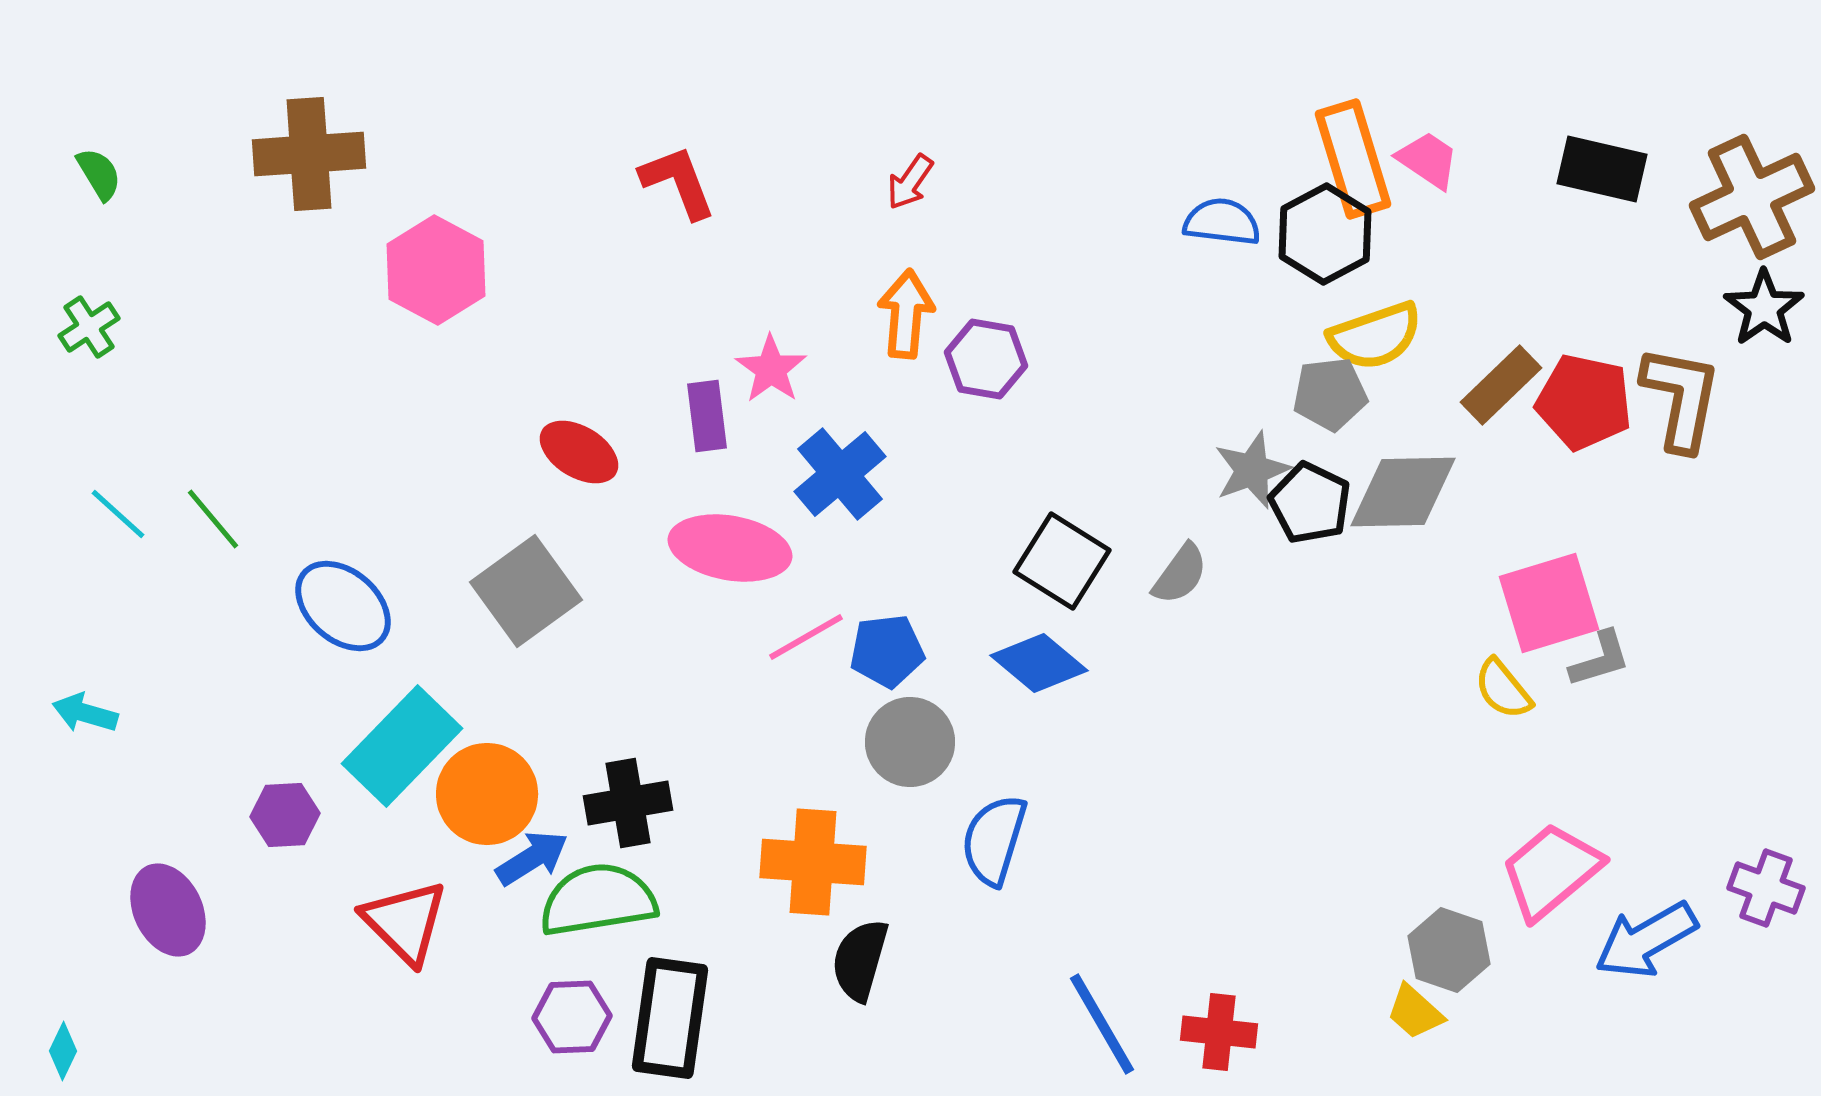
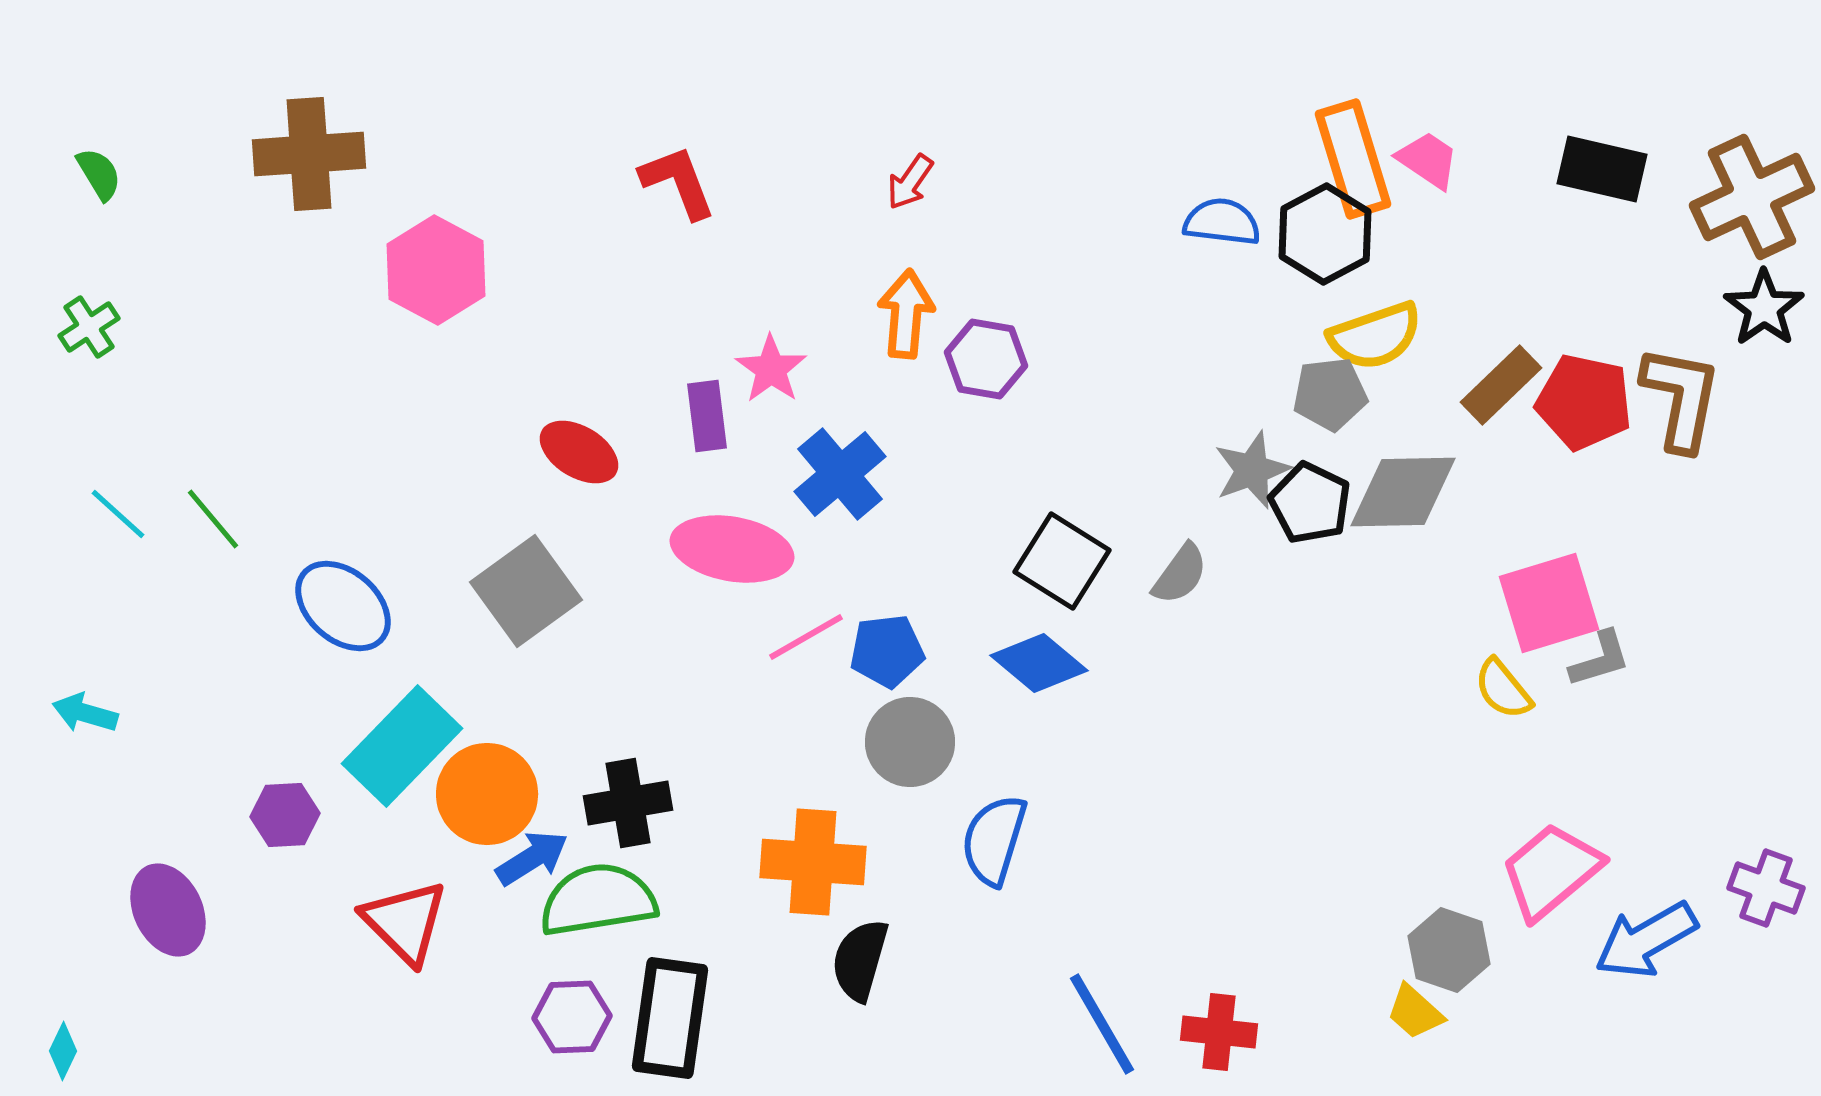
pink ellipse at (730, 548): moved 2 px right, 1 px down
